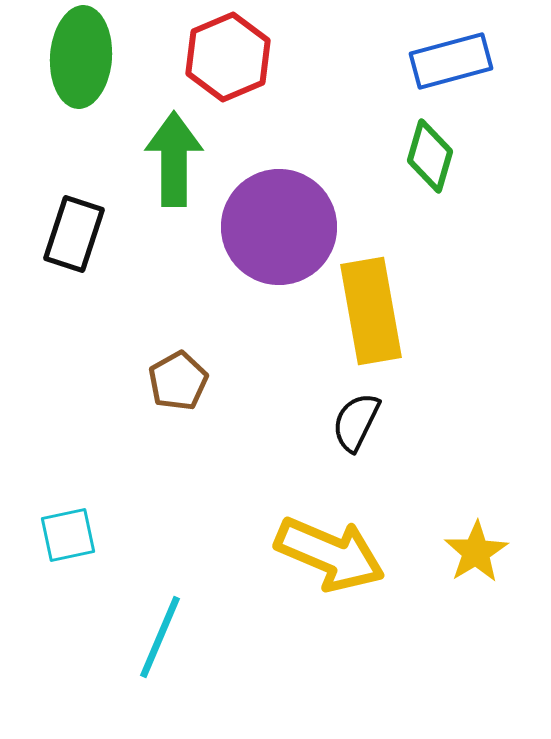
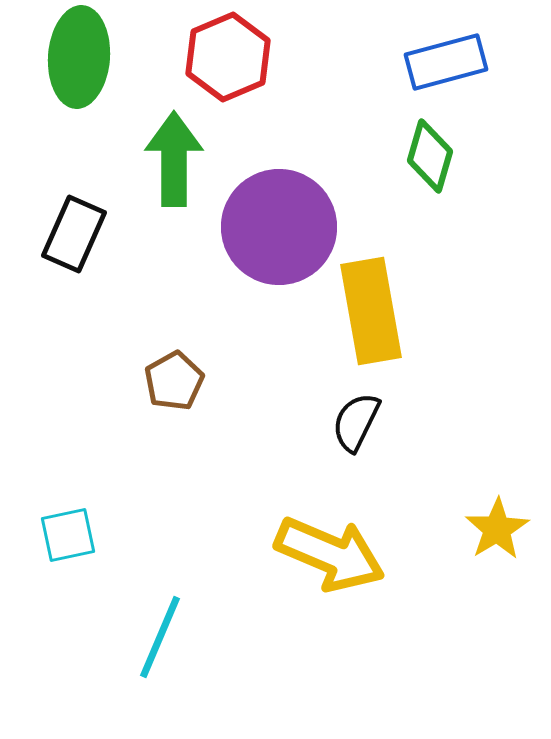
green ellipse: moved 2 px left
blue rectangle: moved 5 px left, 1 px down
black rectangle: rotated 6 degrees clockwise
brown pentagon: moved 4 px left
yellow star: moved 21 px right, 23 px up
